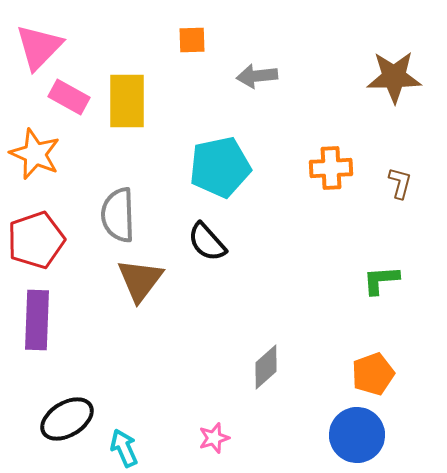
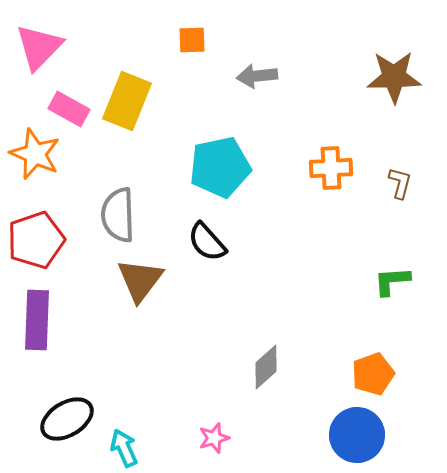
pink rectangle: moved 12 px down
yellow rectangle: rotated 22 degrees clockwise
green L-shape: moved 11 px right, 1 px down
